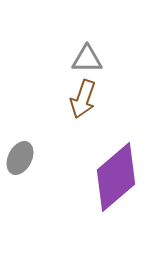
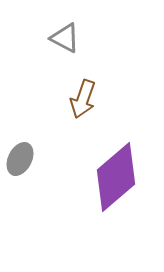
gray triangle: moved 22 px left, 21 px up; rotated 28 degrees clockwise
gray ellipse: moved 1 px down
